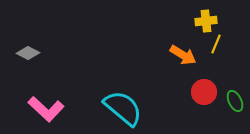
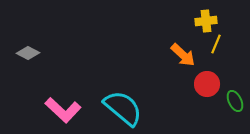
orange arrow: rotated 12 degrees clockwise
red circle: moved 3 px right, 8 px up
pink L-shape: moved 17 px right, 1 px down
